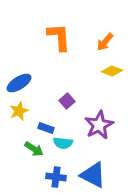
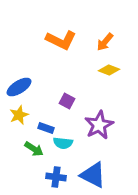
orange L-shape: moved 2 px right, 3 px down; rotated 120 degrees clockwise
yellow diamond: moved 3 px left, 1 px up
blue ellipse: moved 4 px down
purple square: rotated 21 degrees counterclockwise
yellow star: moved 4 px down
